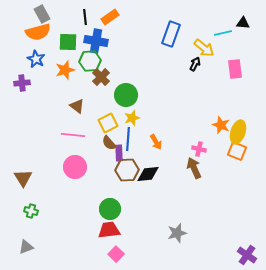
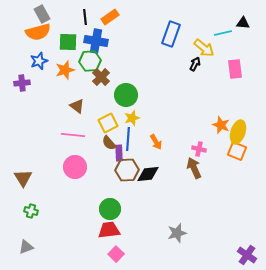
blue star at (36, 59): moved 3 px right, 2 px down; rotated 24 degrees clockwise
